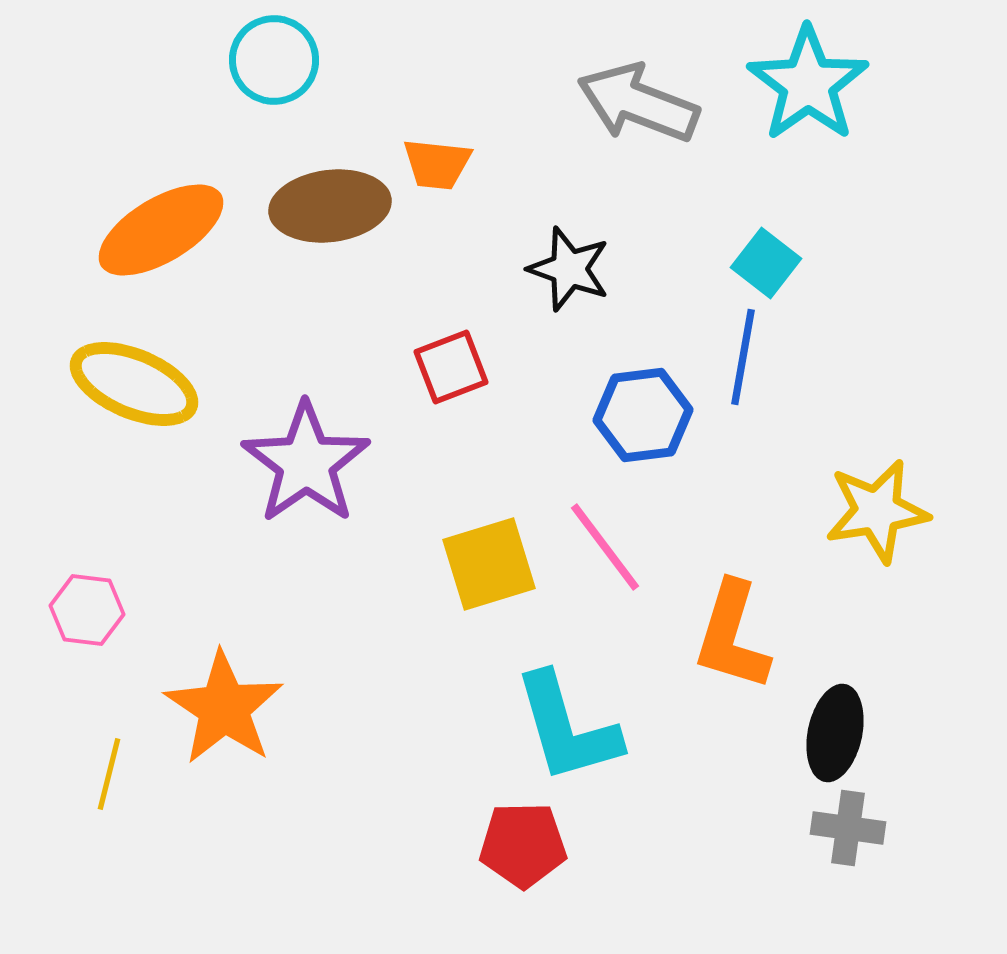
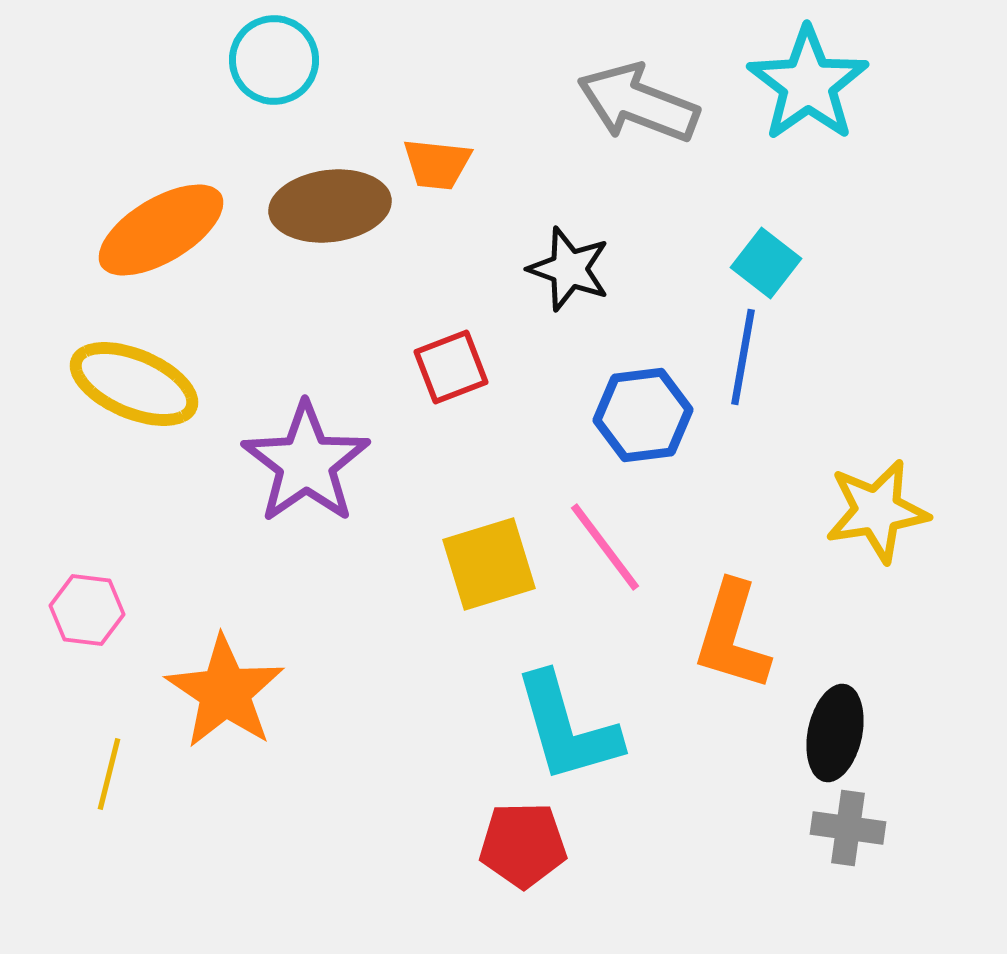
orange star: moved 1 px right, 16 px up
